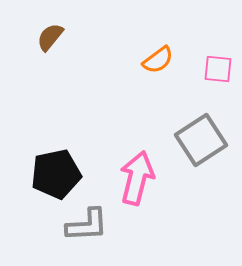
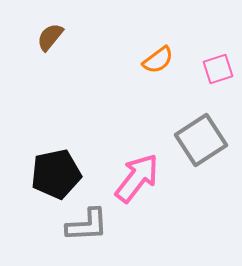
pink square: rotated 24 degrees counterclockwise
pink arrow: rotated 24 degrees clockwise
